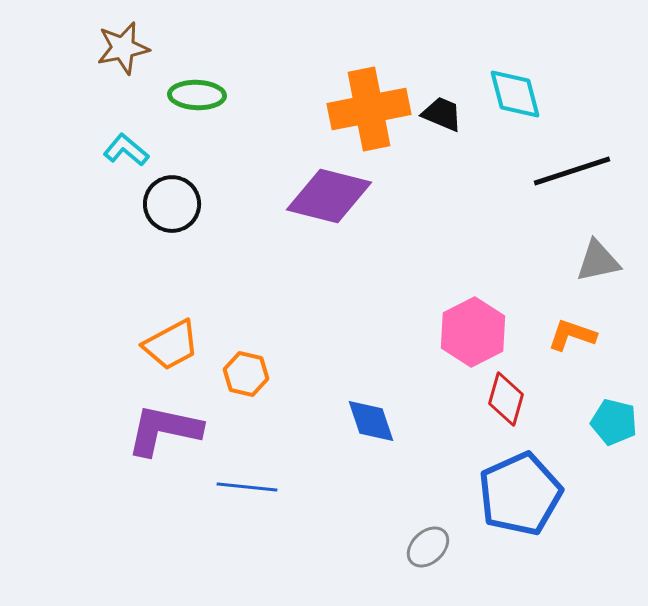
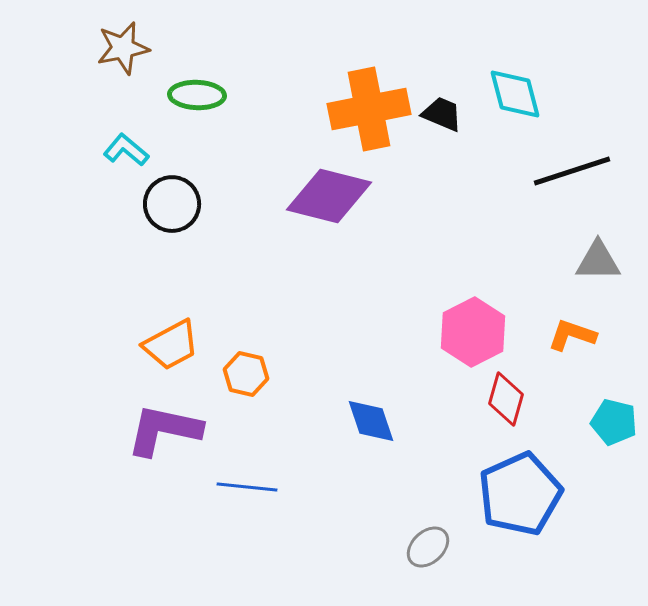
gray triangle: rotated 12 degrees clockwise
